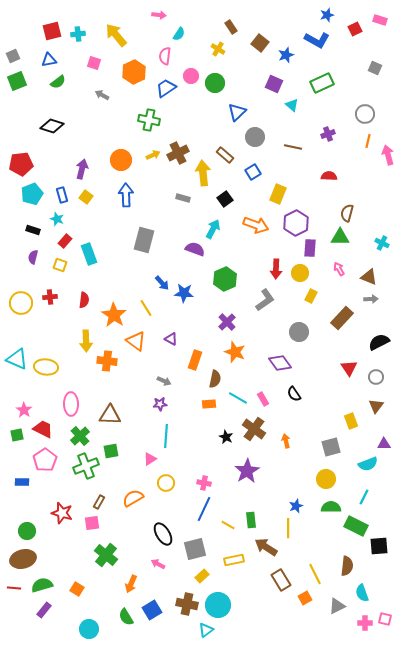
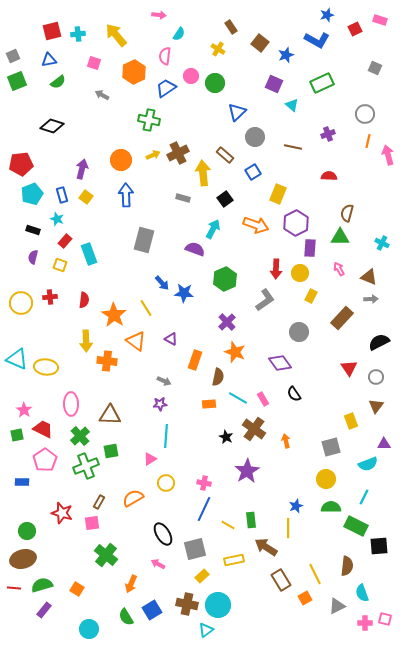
brown semicircle at (215, 379): moved 3 px right, 2 px up
